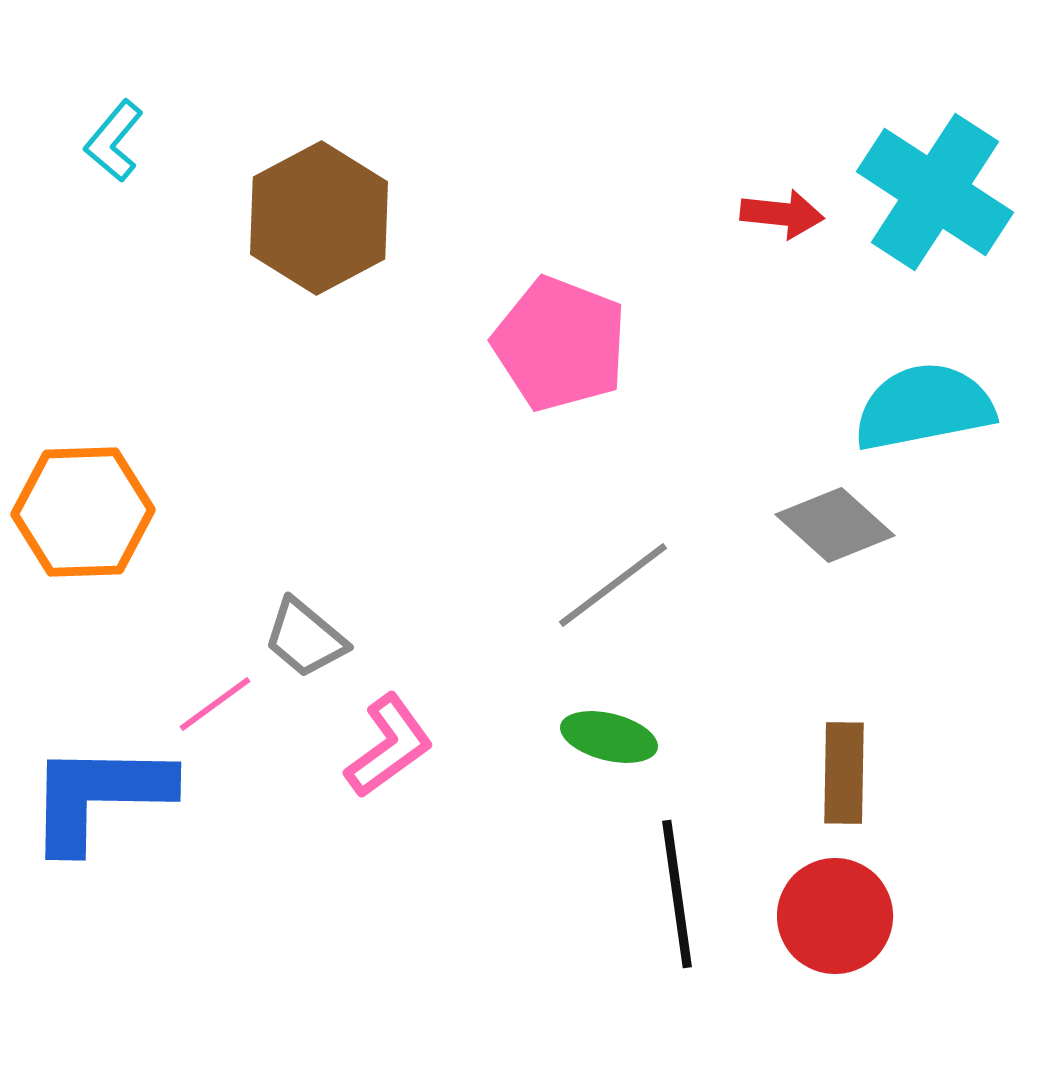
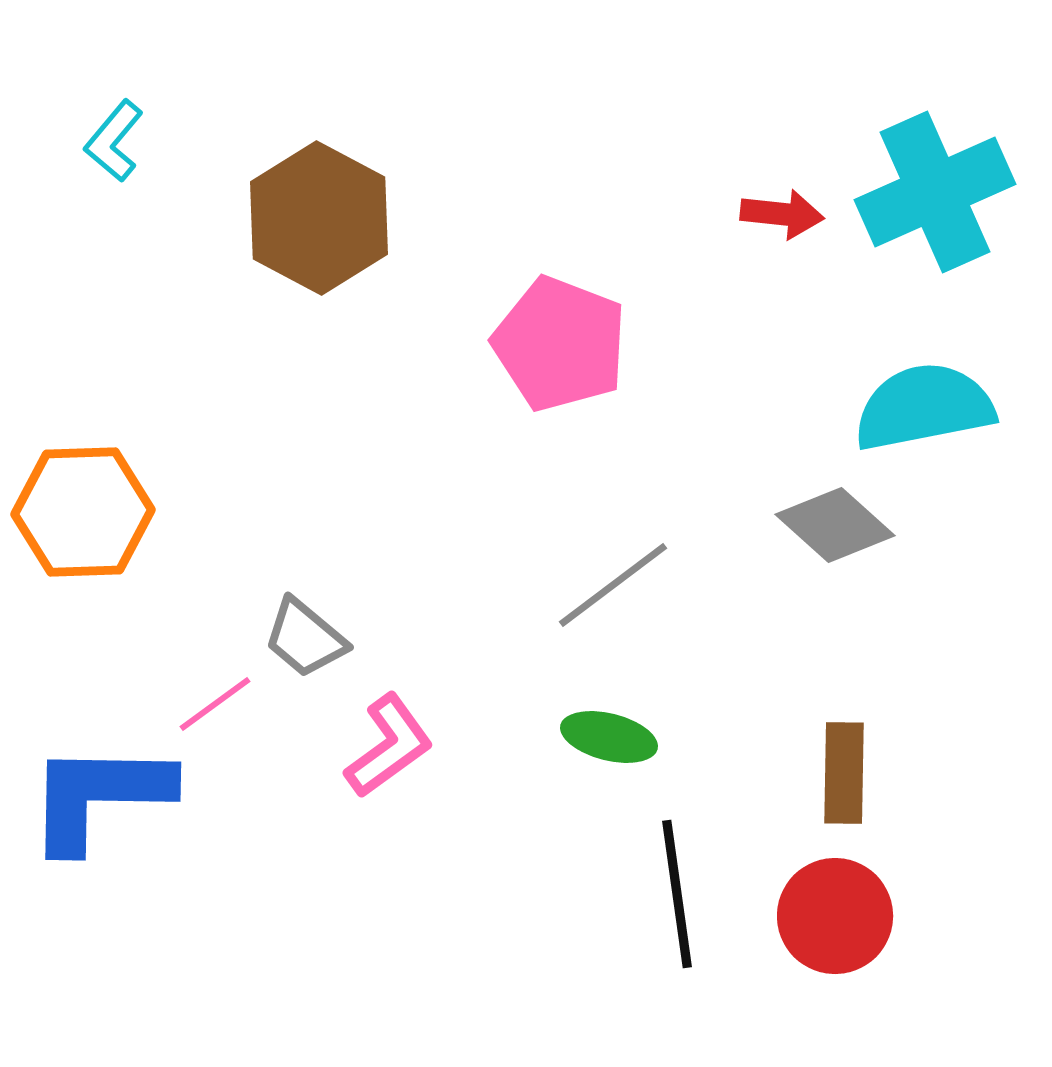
cyan cross: rotated 33 degrees clockwise
brown hexagon: rotated 4 degrees counterclockwise
